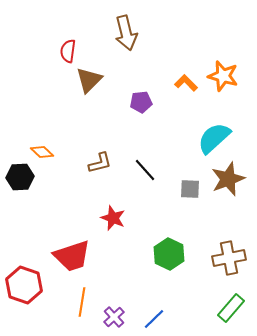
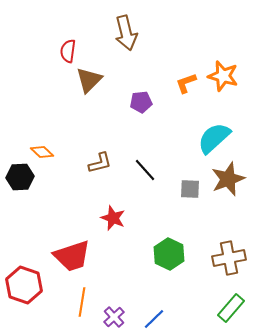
orange L-shape: rotated 65 degrees counterclockwise
